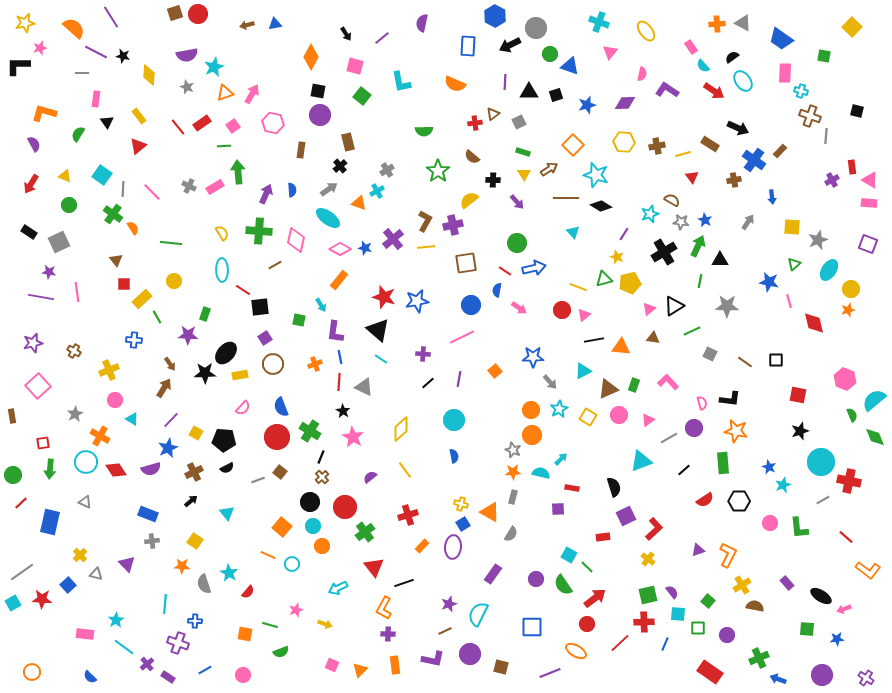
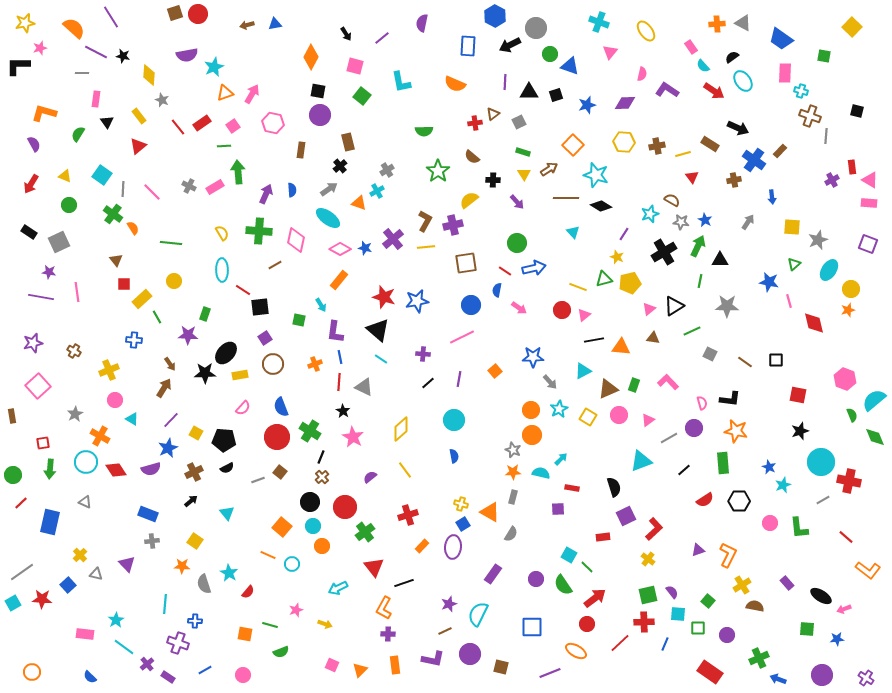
gray star at (187, 87): moved 25 px left, 13 px down
